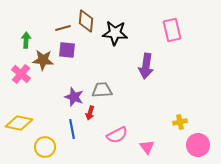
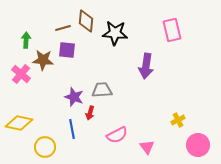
yellow cross: moved 2 px left, 2 px up; rotated 16 degrees counterclockwise
